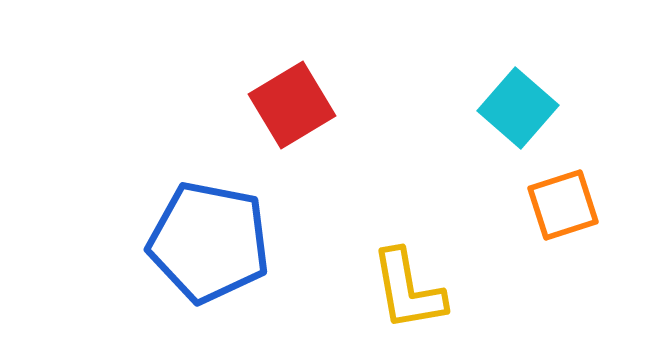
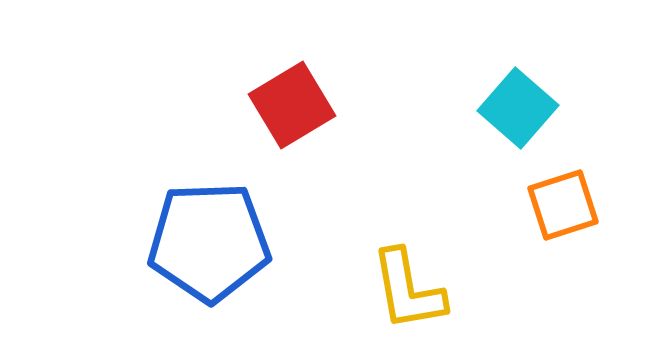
blue pentagon: rotated 13 degrees counterclockwise
